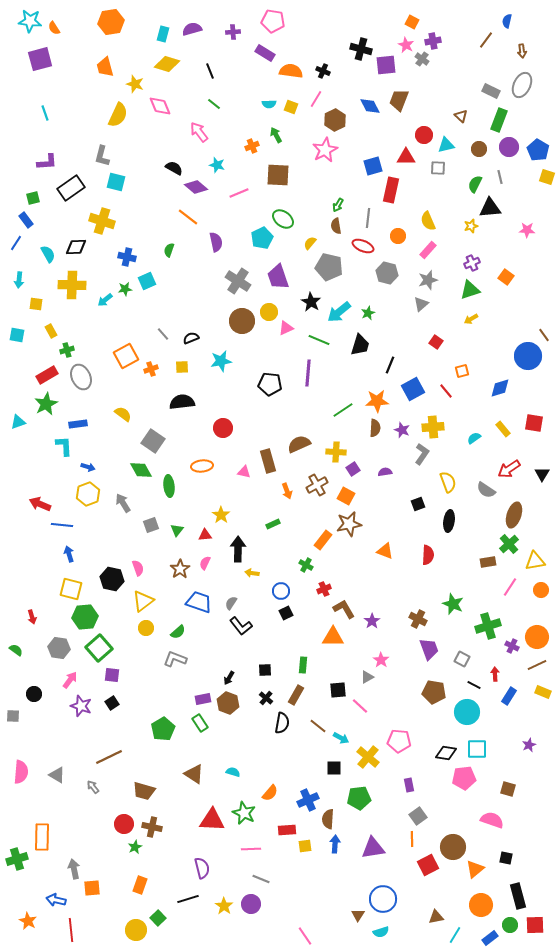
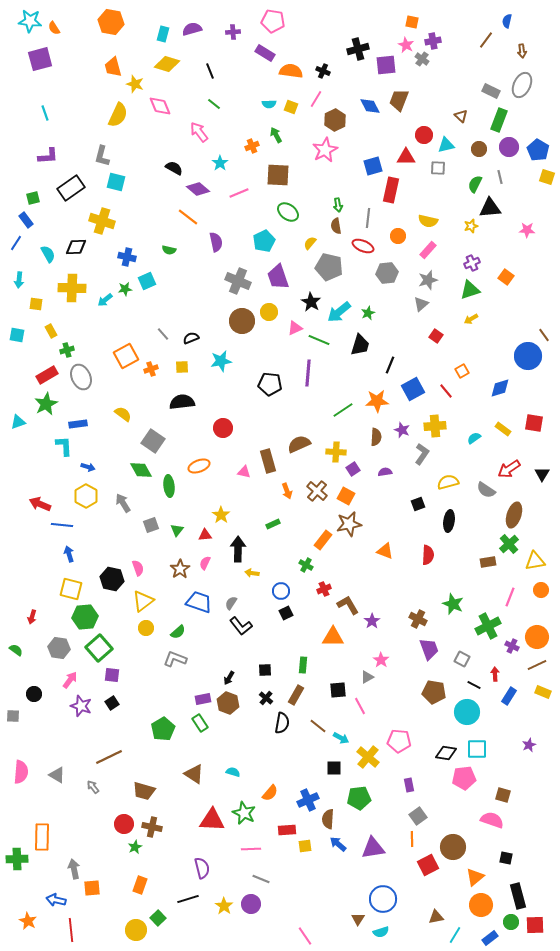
orange hexagon at (111, 22): rotated 20 degrees clockwise
orange square at (412, 22): rotated 16 degrees counterclockwise
black cross at (361, 49): moved 3 px left; rotated 30 degrees counterclockwise
orange trapezoid at (105, 67): moved 8 px right
purple L-shape at (47, 162): moved 1 px right, 6 px up
cyan star at (217, 165): moved 3 px right, 2 px up; rotated 21 degrees clockwise
purple diamond at (196, 187): moved 2 px right, 2 px down
green arrow at (338, 205): rotated 40 degrees counterclockwise
green ellipse at (283, 219): moved 5 px right, 7 px up
yellow semicircle at (428, 221): rotated 54 degrees counterclockwise
cyan pentagon at (262, 238): moved 2 px right, 3 px down
green semicircle at (169, 250): rotated 96 degrees counterclockwise
gray hexagon at (387, 273): rotated 20 degrees counterclockwise
gray cross at (238, 281): rotated 10 degrees counterclockwise
yellow cross at (72, 285): moved 3 px down
pink triangle at (286, 328): moved 9 px right
red square at (436, 342): moved 6 px up
orange square at (462, 371): rotated 16 degrees counterclockwise
yellow cross at (433, 427): moved 2 px right, 1 px up
brown semicircle at (375, 428): moved 1 px right, 9 px down
yellow rectangle at (503, 429): rotated 14 degrees counterclockwise
orange ellipse at (202, 466): moved 3 px left; rotated 15 degrees counterclockwise
yellow semicircle at (448, 482): rotated 85 degrees counterclockwise
brown cross at (317, 485): moved 6 px down; rotated 20 degrees counterclockwise
yellow hexagon at (88, 494): moved 2 px left, 2 px down; rotated 10 degrees counterclockwise
pink line at (510, 587): moved 10 px down; rotated 12 degrees counterclockwise
brown L-shape at (344, 609): moved 4 px right, 4 px up
red arrow at (32, 617): rotated 32 degrees clockwise
green cross at (488, 626): rotated 10 degrees counterclockwise
pink line at (360, 706): rotated 18 degrees clockwise
brown square at (508, 789): moved 5 px left, 6 px down
blue arrow at (335, 844): moved 3 px right; rotated 54 degrees counterclockwise
green cross at (17, 859): rotated 15 degrees clockwise
orange triangle at (475, 869): moved 8 px down
brown triangle at (358, 915): moved 4 px down
green circle at (510, 925): moved 1 px right, 3 px up
